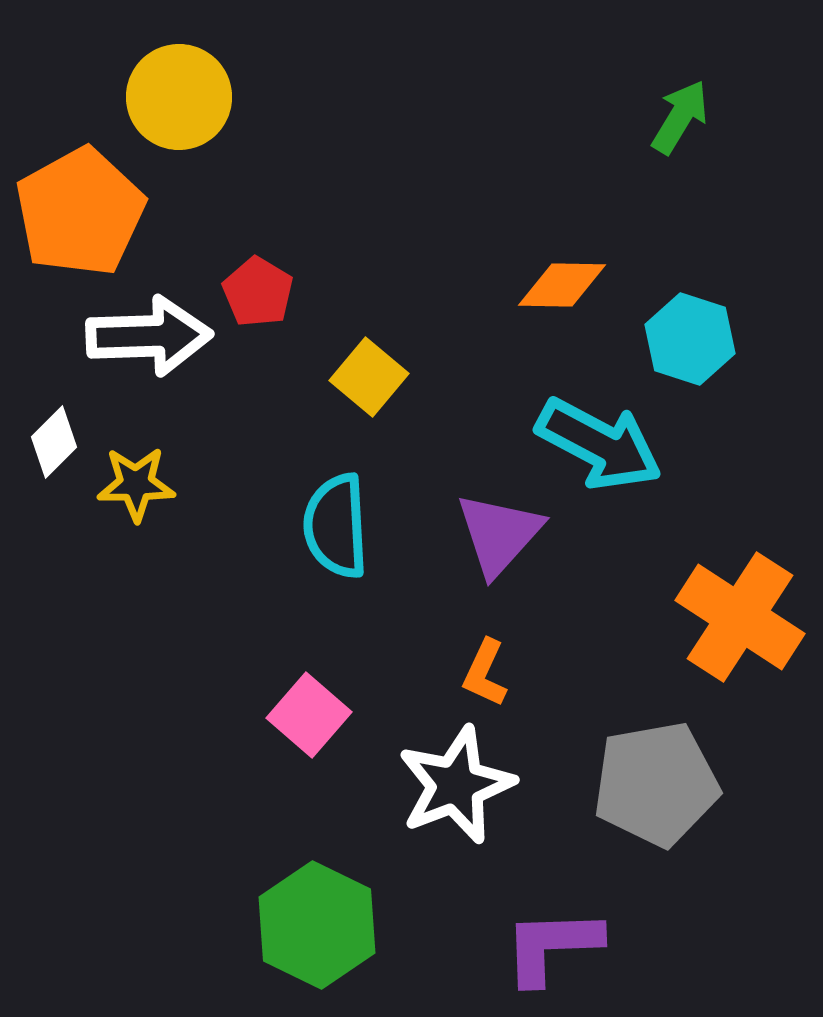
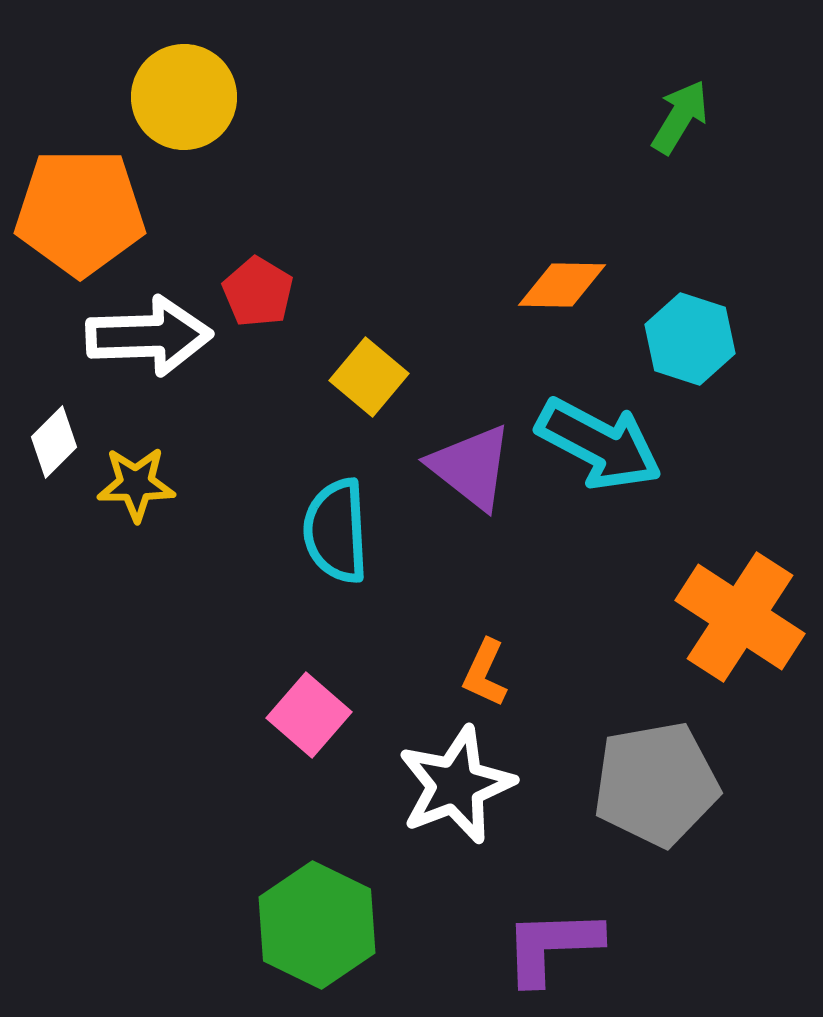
yellow circle: moved 5 px right
orange pentagon: rotated 29 degrees clockwise
cyan semicircle: moved 5 px down
purple triangle: moved 28 px left, 67 px up; rotated 34 degrees counterclockwise
